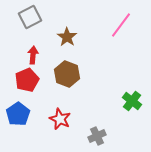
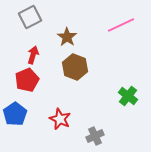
pink line: rotated 28 degrees clockwise
red arrow: rotated 12 degrees clockwise
brown hexagon: moved 8 px right, 7 px up
green cross: moved 4 px left, 5 px up
blue pentagon: moved 3 px left
gray cross: moved 2 px left
